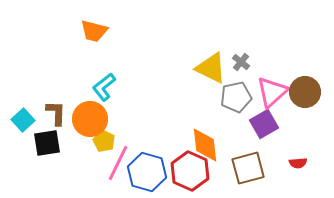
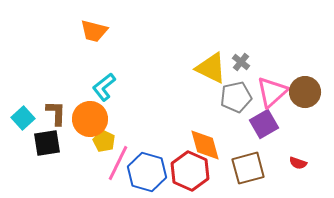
cyan square: moved 2 px up
orange diamond: rotated 9 degrees counterclockwise
red semicircle: rotated 24 degrees clockwise
